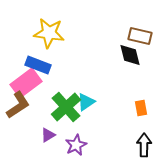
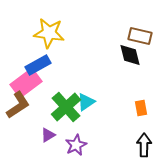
blue rectangle: rotated 50 degrees counterclockwise
